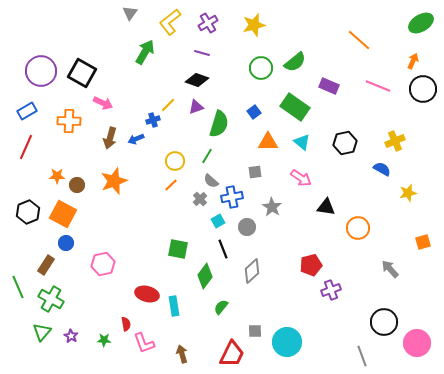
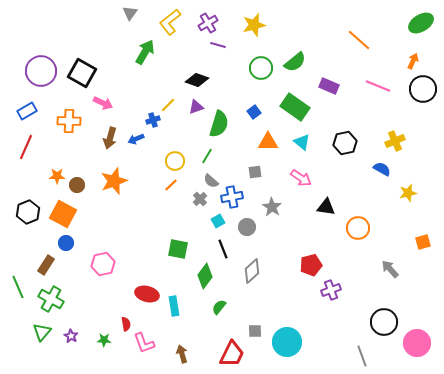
purple line at (202, 53): moved 16 px right, 8 px up
green semicircle at (221, 307): moved 2 px left
